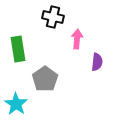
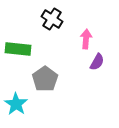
black cross: moved 1 px left, 2 px down; rotated 20 degrees clockwise
pink arrow: moved 9 px right
green rectangle: rotated 75 degrees counterclockwise
purple semicircle: rotated 24 degrees clockwise
